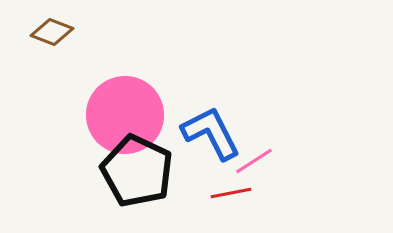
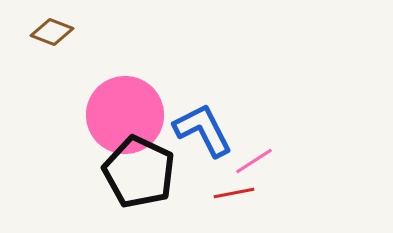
blue L-shape: moved 8 px left, 3 px up
black pentagon: moved 2 px right, 1 px down
red line: moved 3 px right
